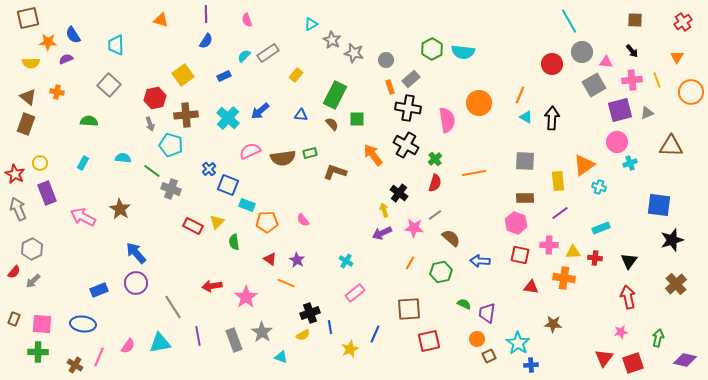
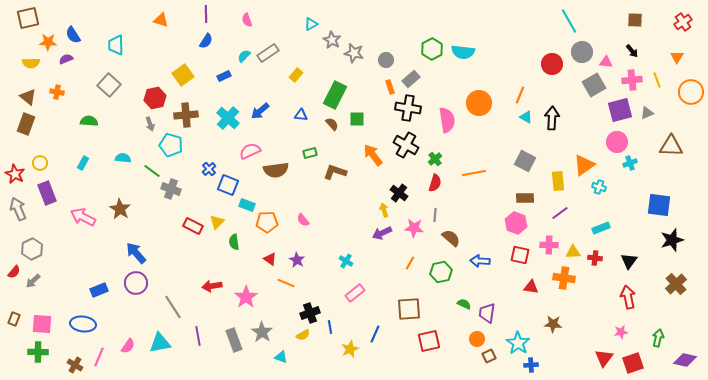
brown semicircle at (283, 158): moved 7 px left, 12 px down
gray square at (525, 161): rotated 25 degrees clockwise
gray line at (435, 215): rotated 48 degrees counterclockwise
